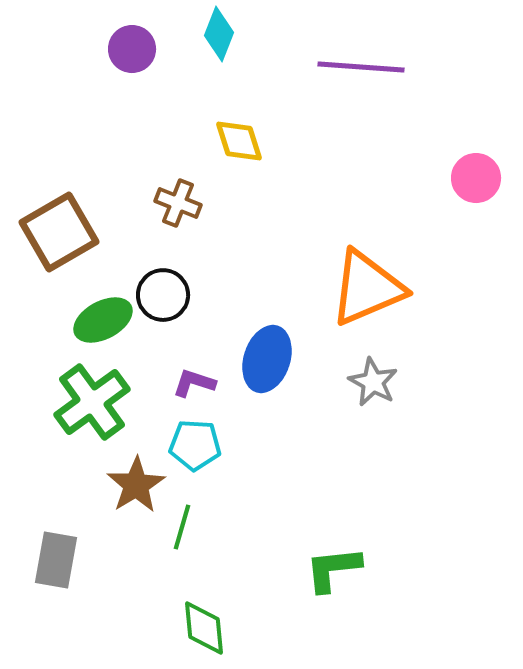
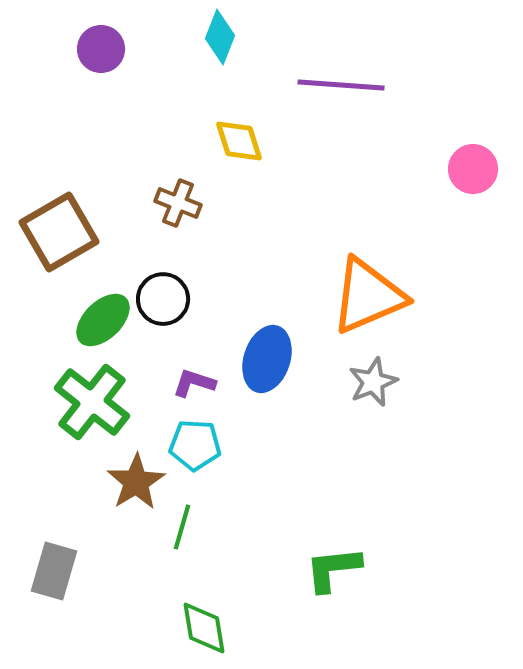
cyan diamond: moved 1 px right, 3 px down
purple circle: moved 31 px left
purple line: moved 20 px left, 18 px down
pink circle: moved 3 px left, 9 px up
orange triangle: moved 1 px right, 8 px down
black circle: moved 4 px down
green ellipse: rotated 16 degrees counterclockwise
gray star: rotated 21 degrees clockwise
green cross: rotated 16 degrees counterclockwise
brown star: moved 3 px up
gray rectangle: moved 2 px left, 11 px down; rotated 6 degrees clockwise
green diamond: rotated 4 degrees counterclockwise
